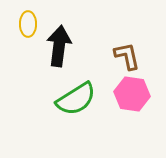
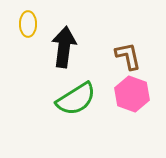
black arrow: moved 5 px right, 1 px down
brown L-shape: moved 1 px right
pink hexagon: rotated 12 degrees clockwise
